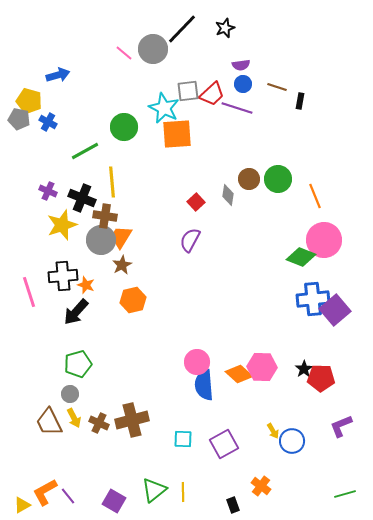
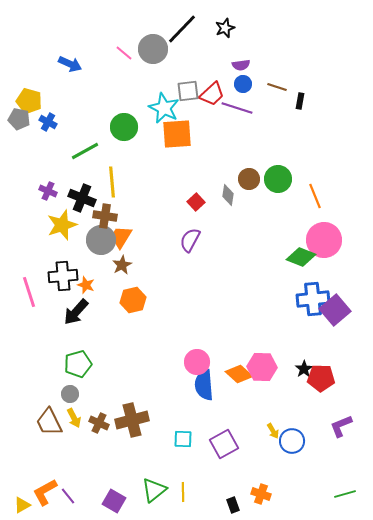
blue arrow at (58, 75): moved 12 px right, 11 px up; rotated 40 degrees clockwise
orange cross at (261, 486): moved 8 px down; rotated 18 degrees counterclockwise
